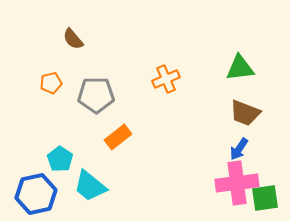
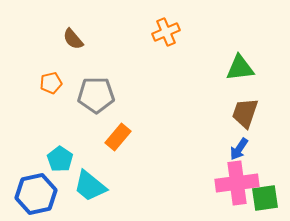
orange cross: moved 47 px up
brown trapezoid: rotated 88 degrees clockwise
orange rectangle: rotated 12 degrees counterclockwise
